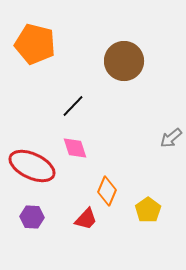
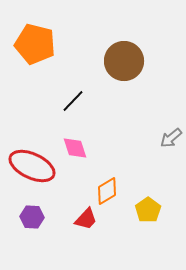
black line: moved 5 px up
orange diamond: rotated 36 degrees clockwise
